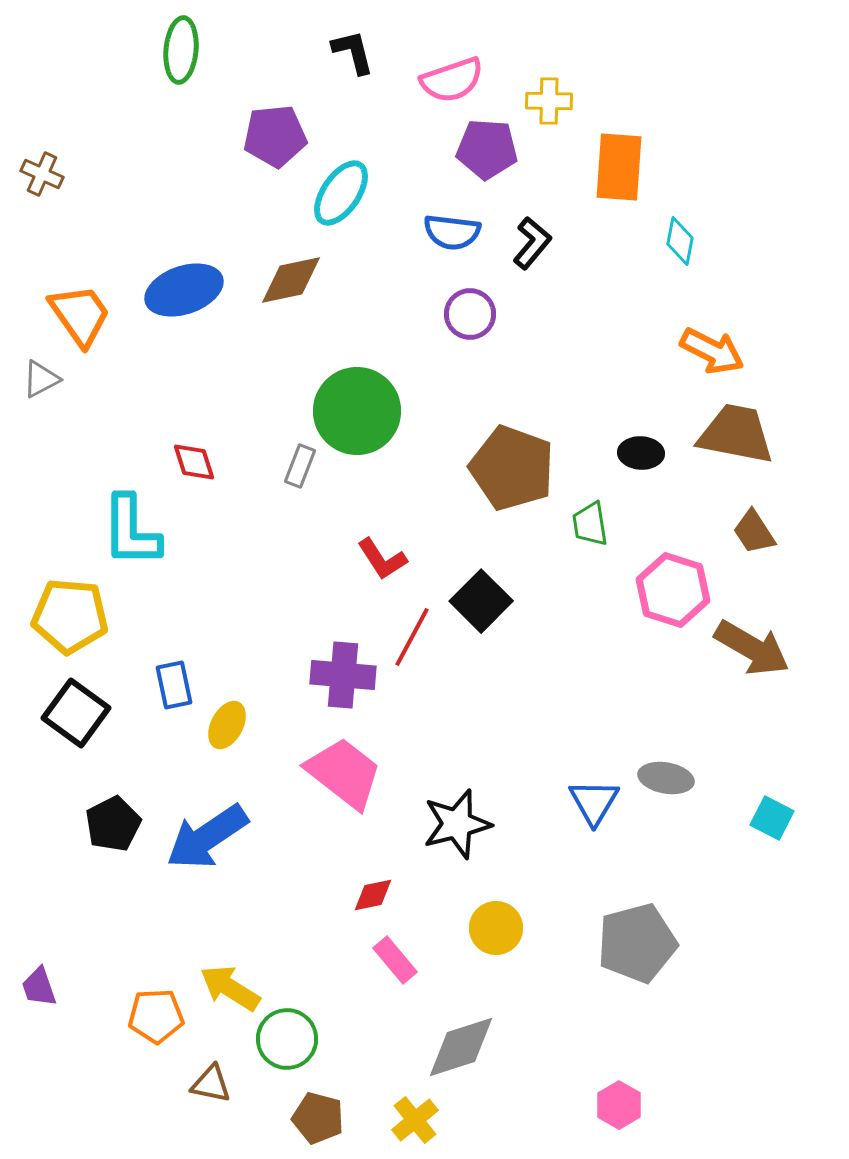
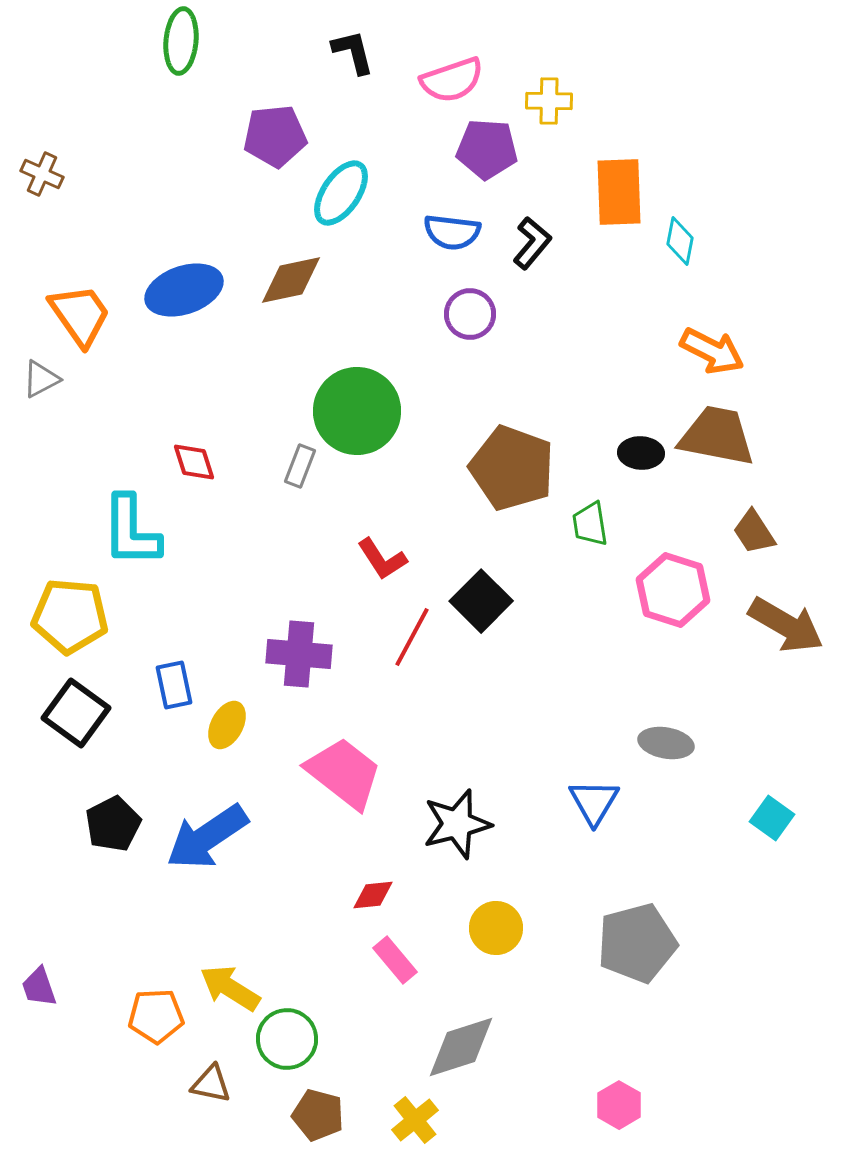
green ellipse at (181, 50): moved 9 px up
orange rectangle at (619, 167): moved 25 px down; rotated 6 degrees counterclockwise
brown trapezoid at (736, 434): moved 19 px left, 2 px down
brown arrow at (752, 648): moved 34 px right, 23 px up
purple cross at (343, 675): moved 44 px left, 21 px up
gray ellipse at (666, 778): moved 35 px up
cyan square at (772, 818): rotated 9 degrees clockwise
red diamond at (373, 895): rotated 6 degrees clockwise
brown pentagon at (318, 1118): moved 3 px up
